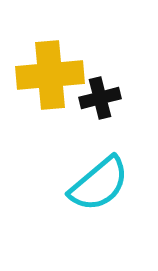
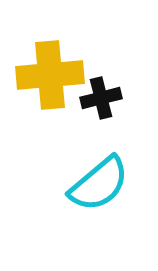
black cross: moved 1 px right
